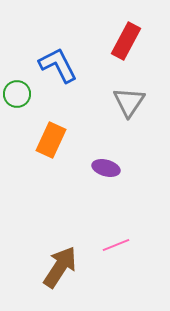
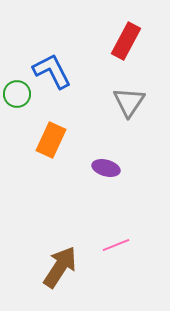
blue L-shape: moved 6 px left, 6 px down
